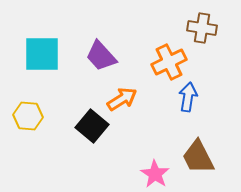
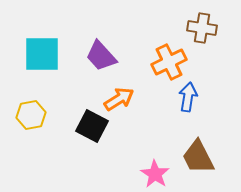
orange arrow: moved 3 px left
yellow hexagon: moved 3 px right, 1 px up; rotated 16 degrees counterclockwise
black square: rotated 12 degrees counterclockwise
